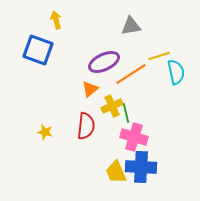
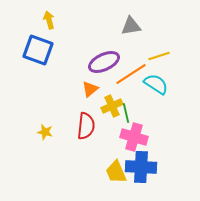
yellow arrow: moved 7 px left
cyan semicircle: moved 20 px left, 12 px down; rotated 45 degrees counterclockwise
